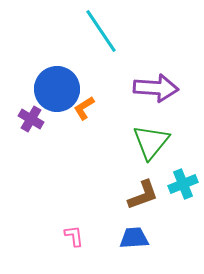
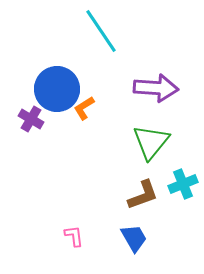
blue trapezoid: rotated 64 degrees clockwise
